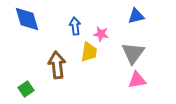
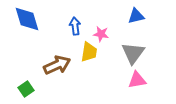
brown arrow: rotated 72 degrees clockwise
